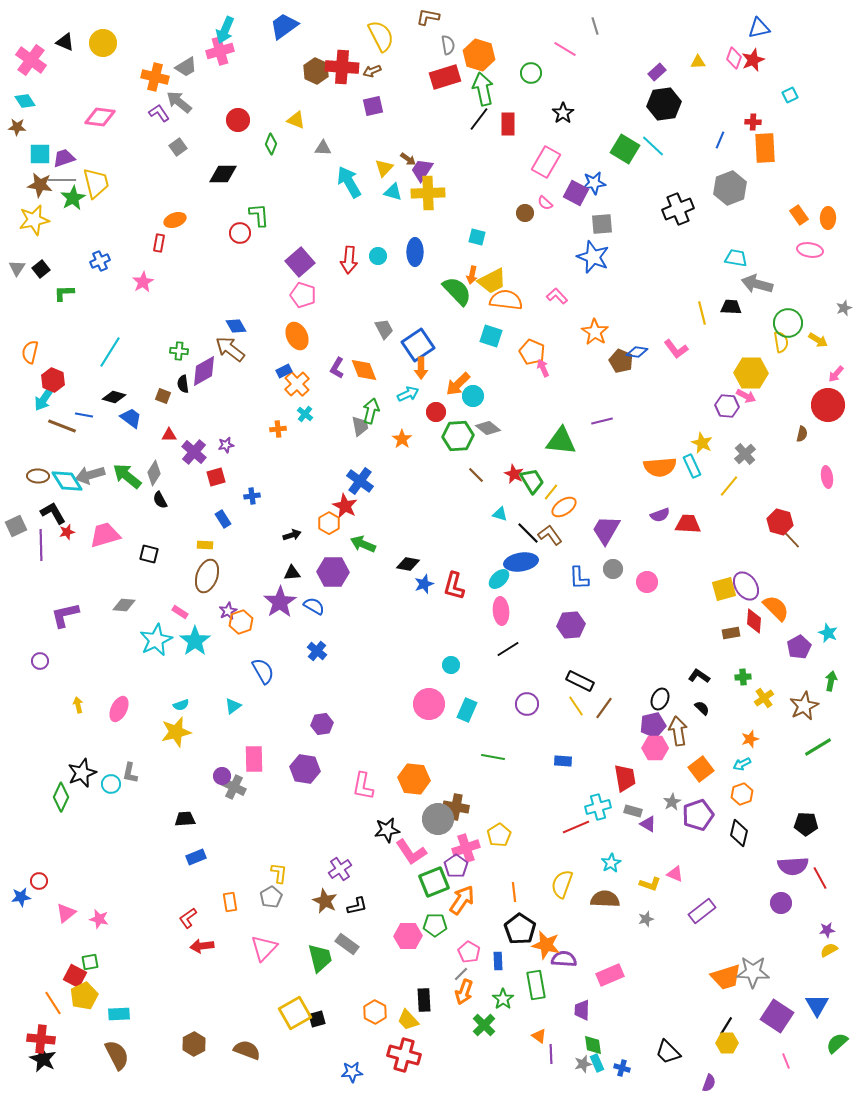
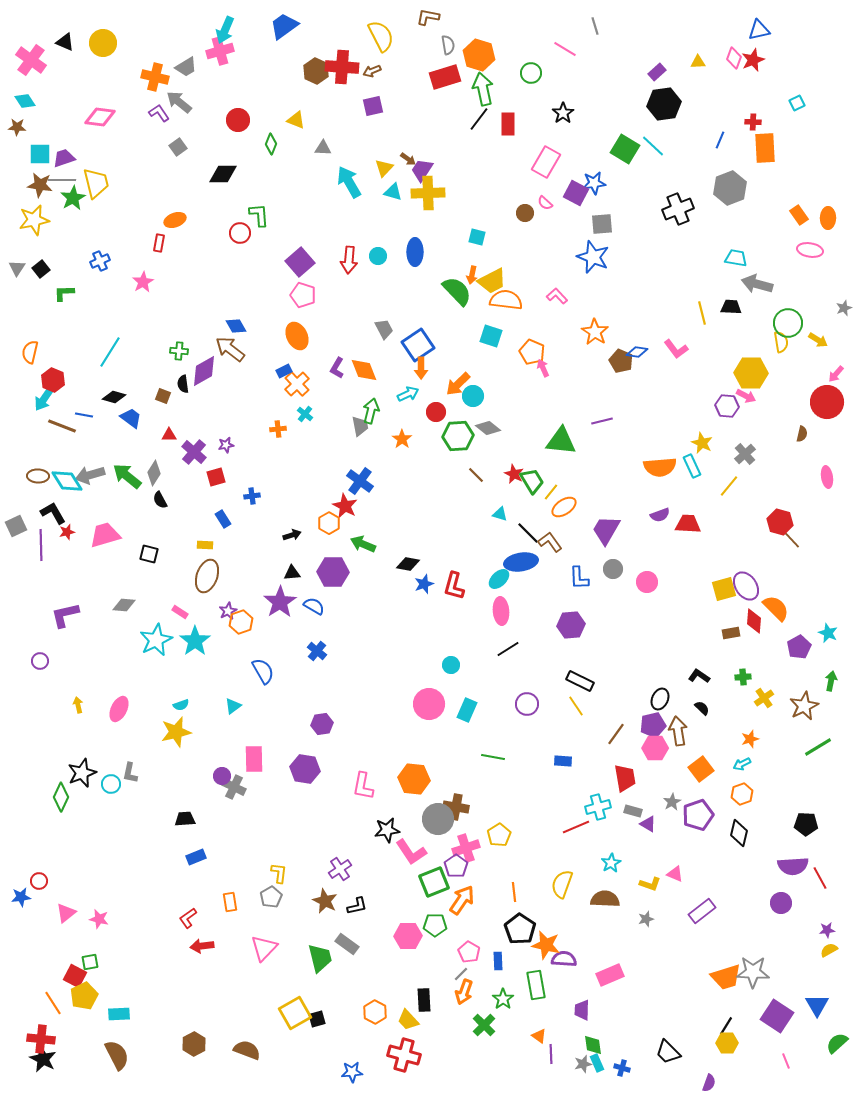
blue triangle at (759, 28): moved 2 px down
cyan square at (790, 95): moved 7 px right, 8 px down
red circle at (828, 405): moved 1 px left, 3 px up
brown L-shape at (550, 535): moved 7 px down
brown line at (604, 708): moved 12 px right, 26 px down
